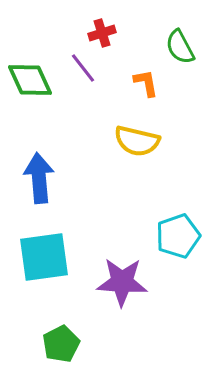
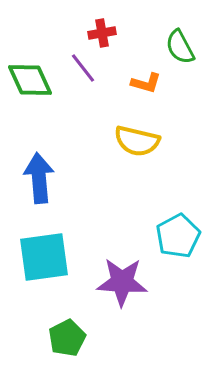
red cross: rotated 8 degrees clockwise
orange L-shape: rotated 116 degrees clockwise
cyan pentagon: rotated 9 degrees counterclockwise
green pentagon: moved 6 px right, 6 px up
